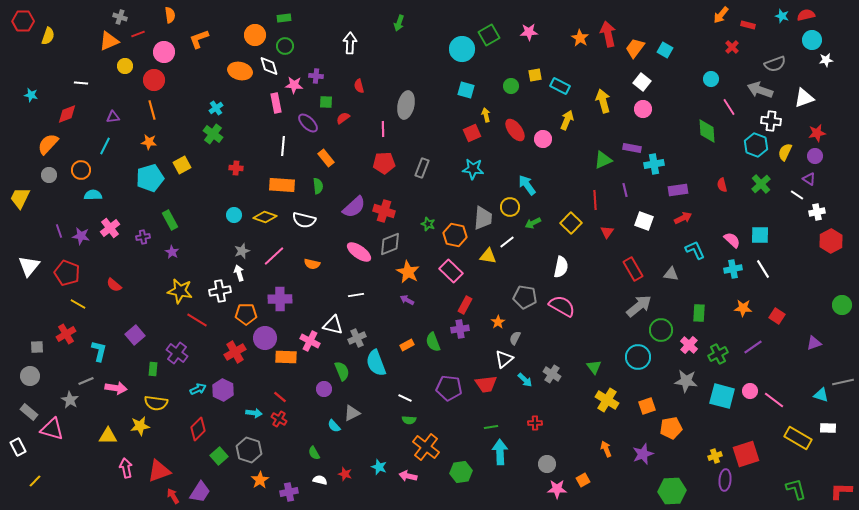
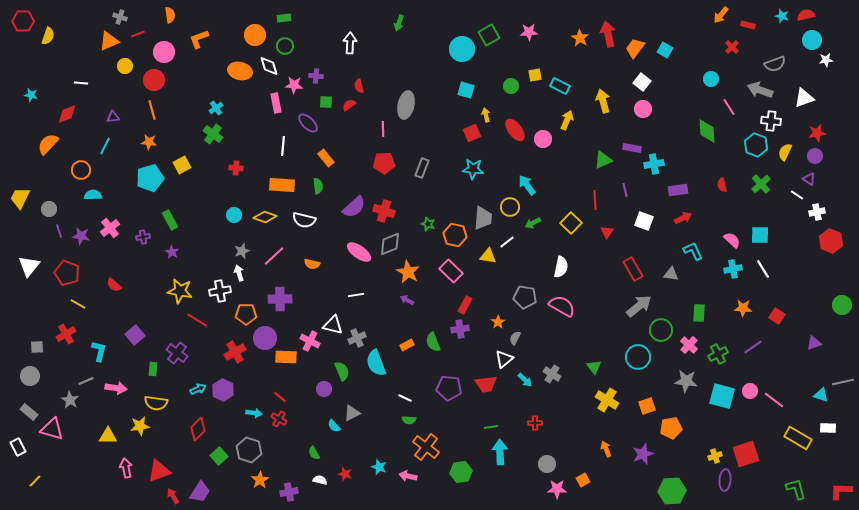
red semicircle at (343, 118): moved 6 px right, 13 px up
gray circle at (49, 175): moved 34 px down
red hexagon at (831, 241): rotated 10 degrees counterclockwise
cyan L-shape at (695, 250): moved 2 px left, 1 px down
